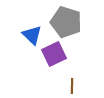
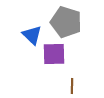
purple square: rotated 25 degrees clockwise
